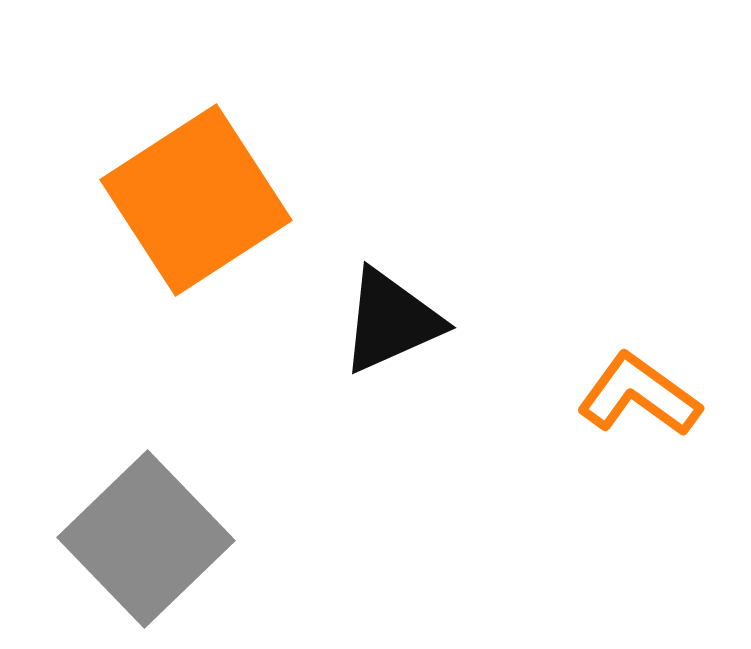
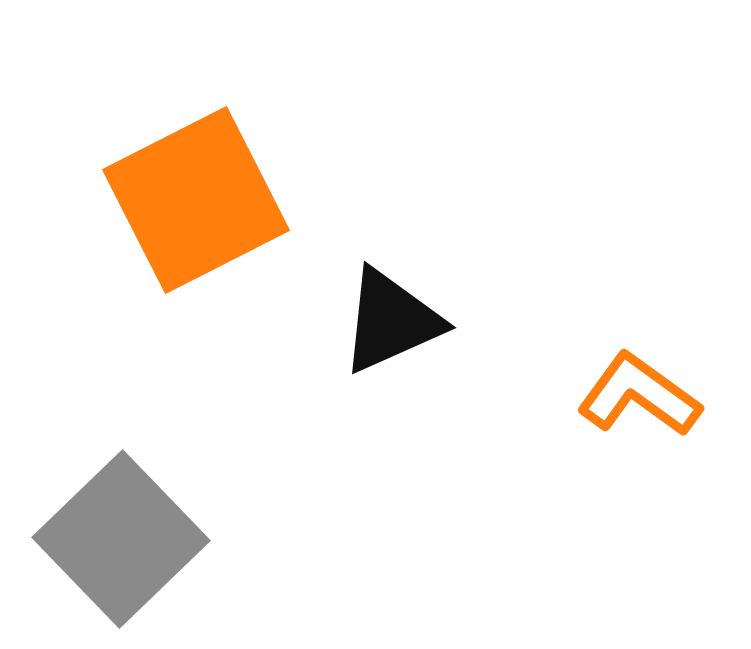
orange square: rotated 6 degrees clockwise
gray square: moved 25 px left
